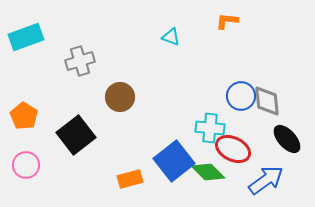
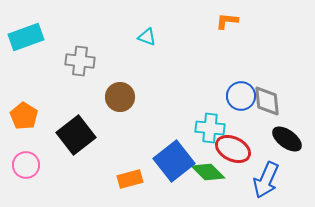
cyan triangle: moved 24 px left
gray cross: rotated 24 degrees clockwise
black ellipse: rotated 12 degrees counterclockwise
blue arrow: rotated 150 degrees clockwise
